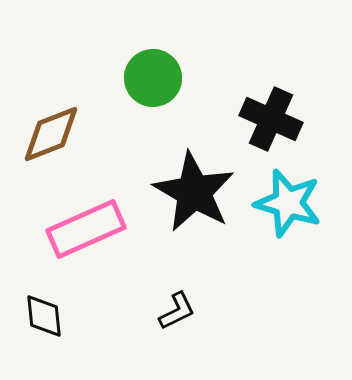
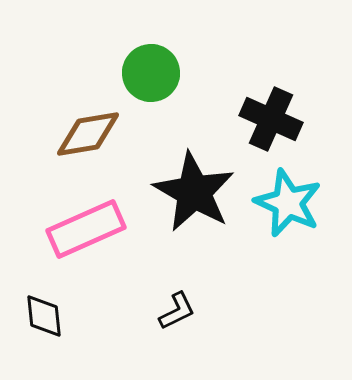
green circle: moved 2 px left, 5 px up
brown diamond: moved 37 px right; rotated 12 degrees clockwise
cyan star: rotated 8 degrees clockwise
